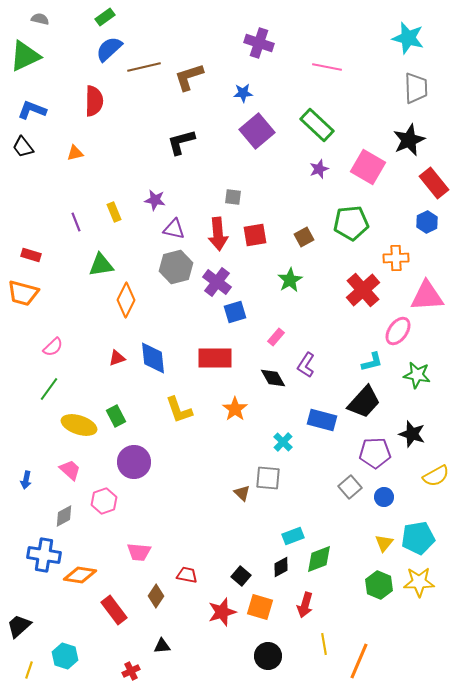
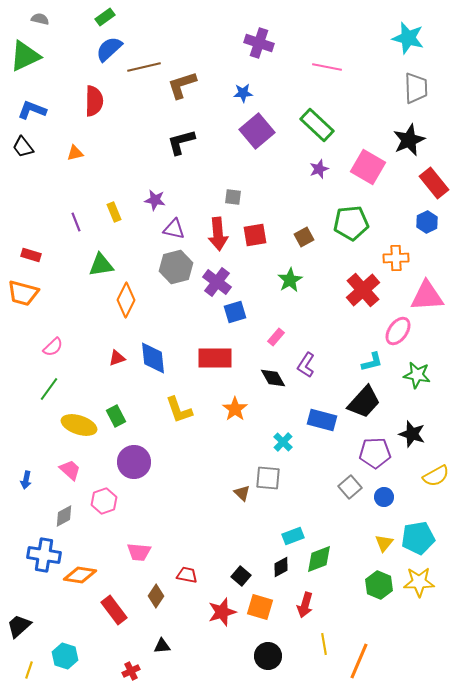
brown L-shape at (189, 77): moved 7 px left, 8 px down
